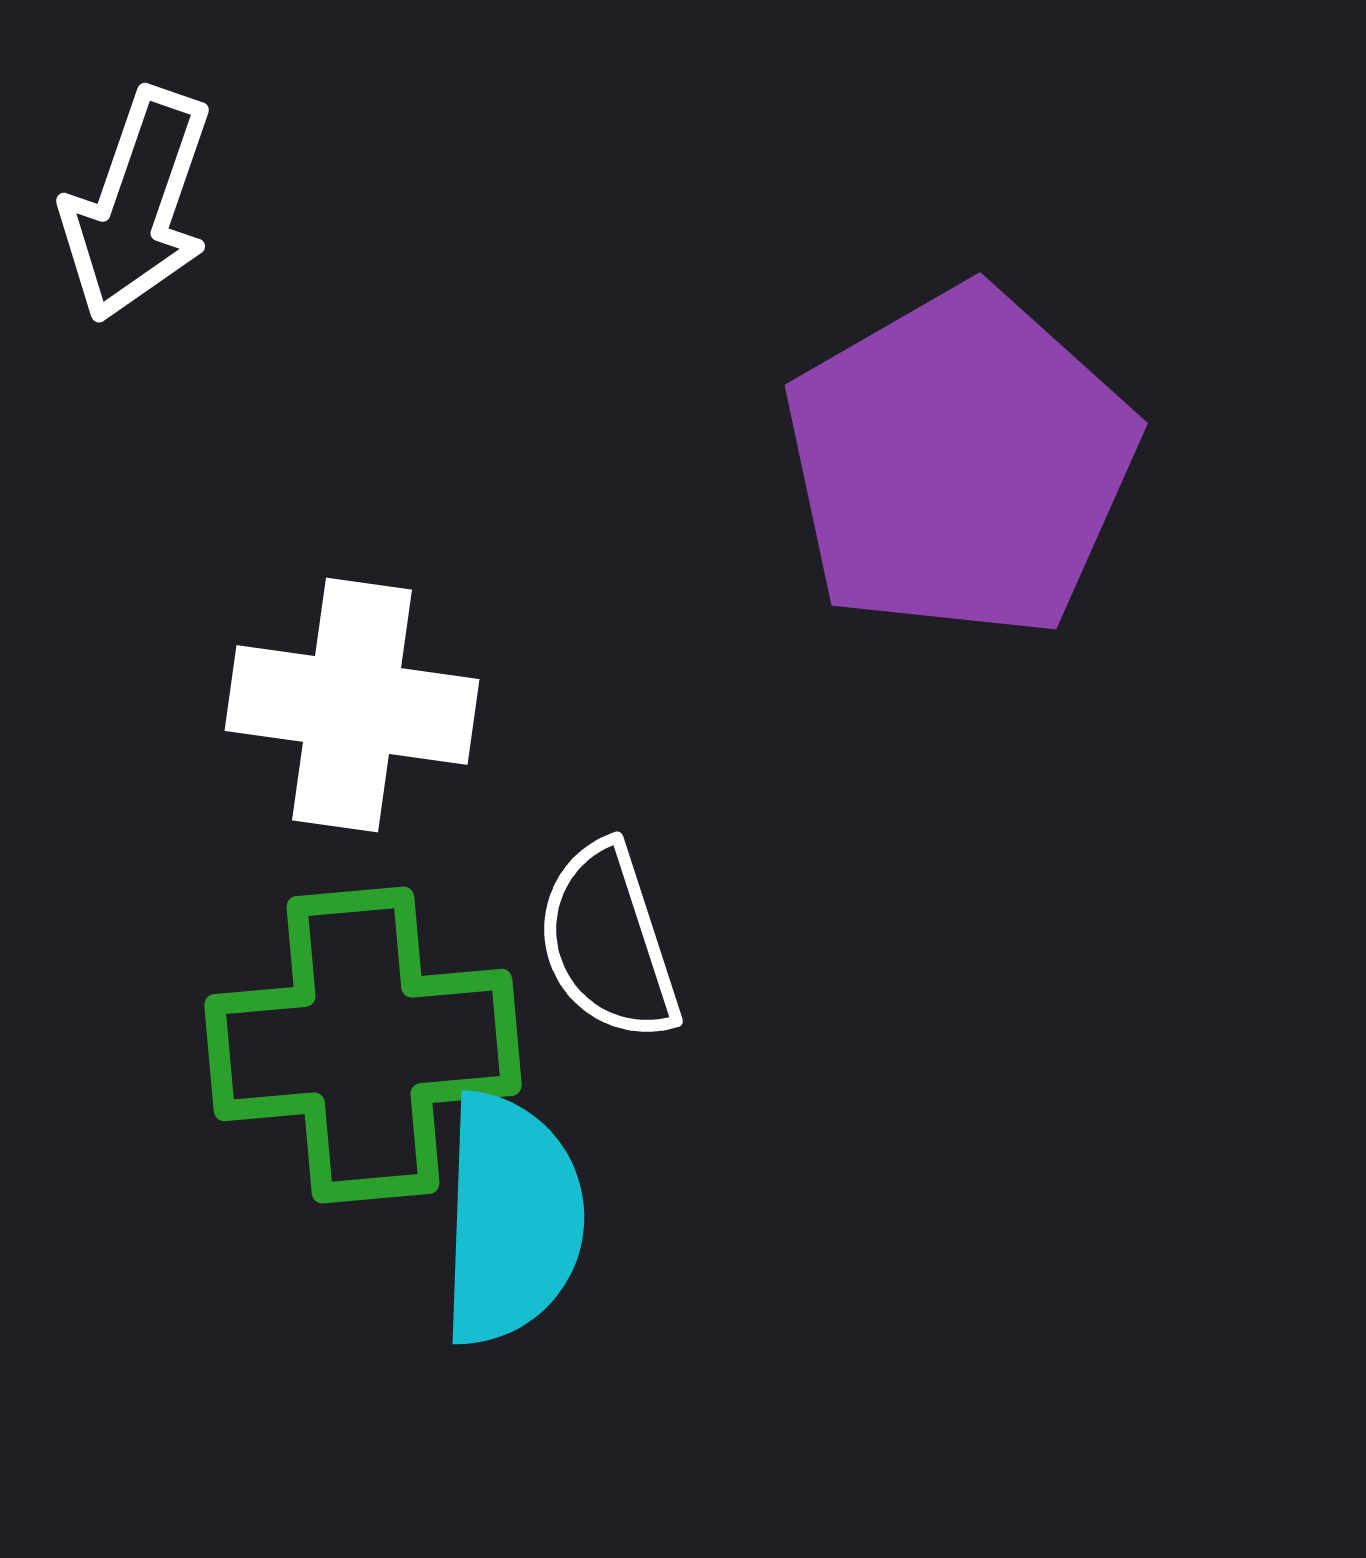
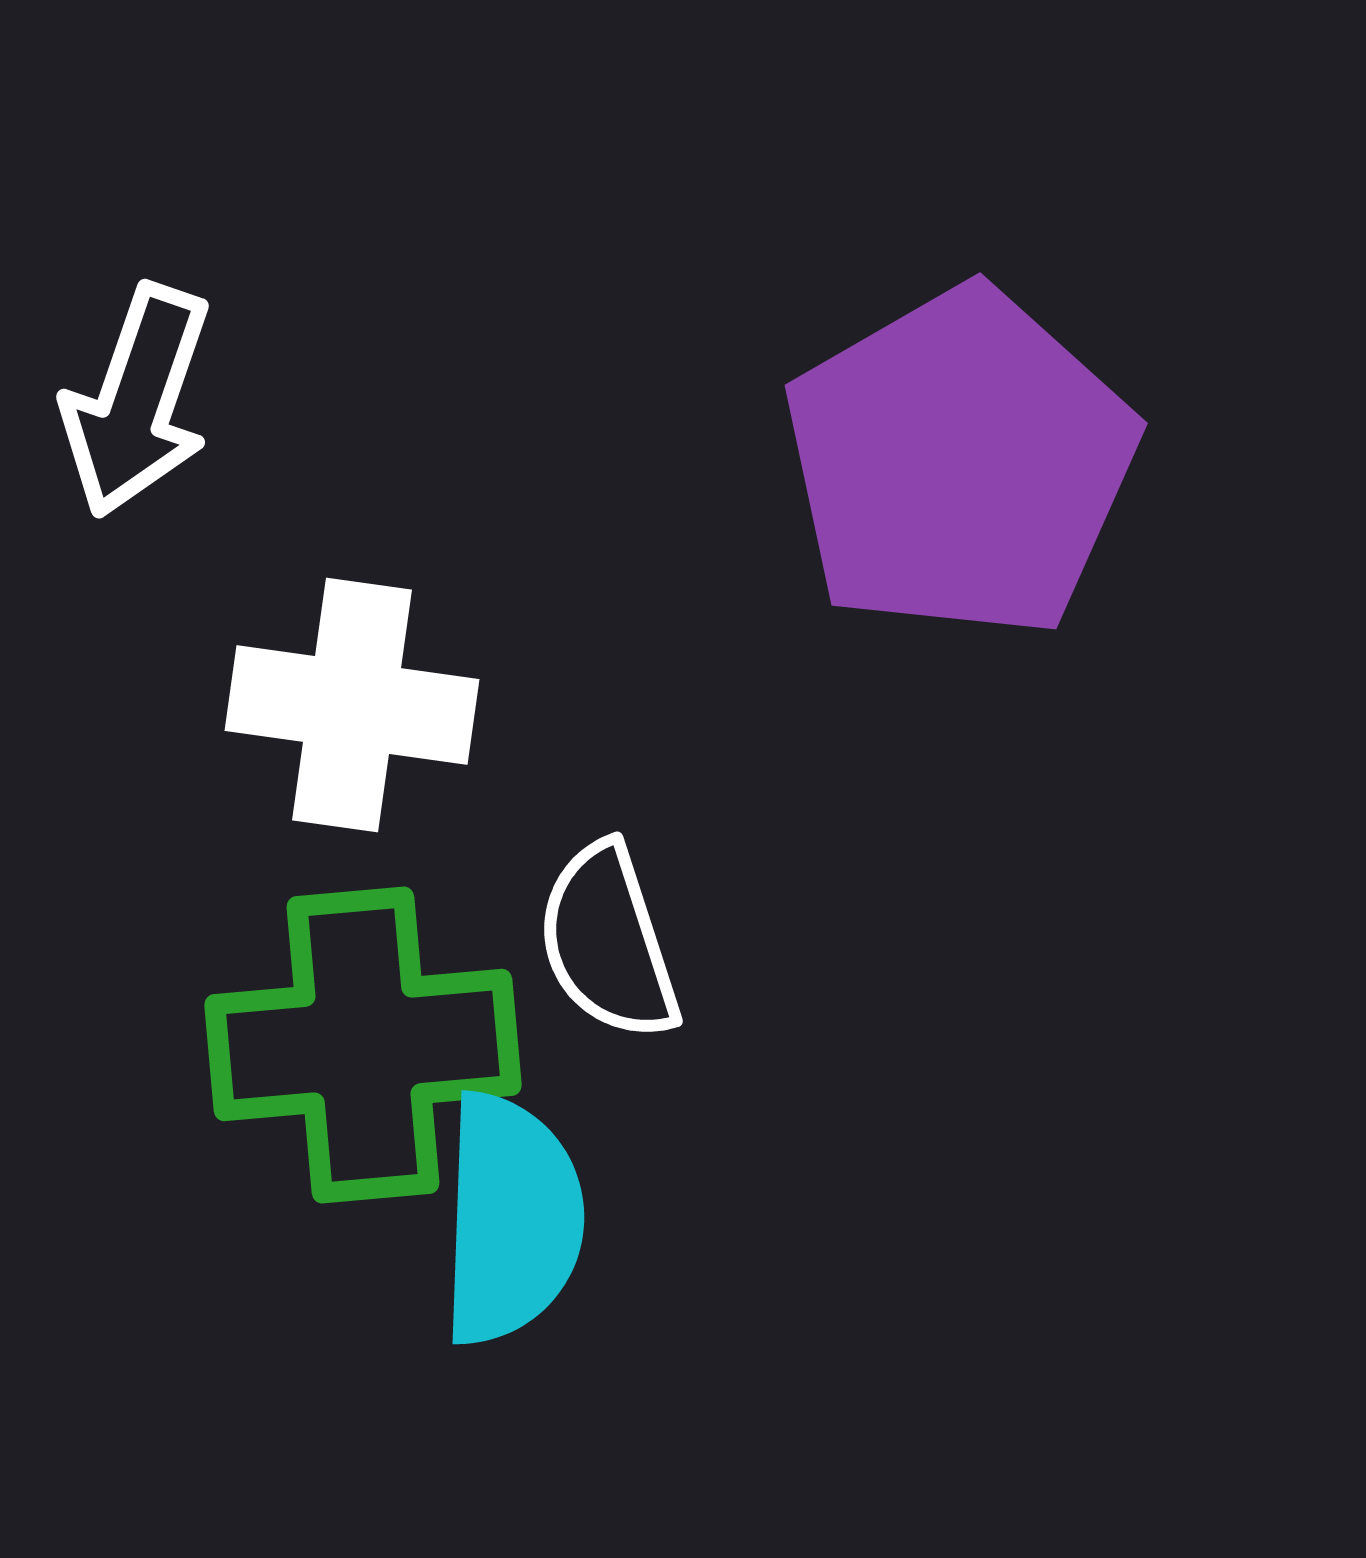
white arrow: moved 196 px down
